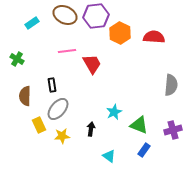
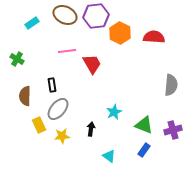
green triangle: moved 5 px right
